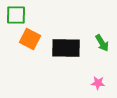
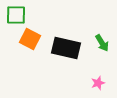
black rectangle: rotated 12 degrees clockwise
pink star: rotated 24 degrees counterclockwise
